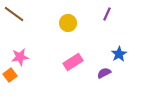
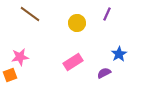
brown line: moved 16 px right
yellow circle: moved 9 px right
orange square: rotated 16 degrees clockwise
